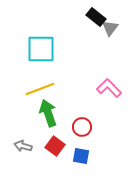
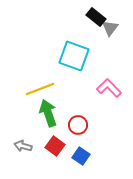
cyan square: moved 33 px right, 7 px down; rotated 20 degrees clockwise
red circle: moved 4 px left, 2 px up
blue square: rotated 24 degrees clockwise
